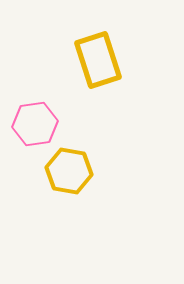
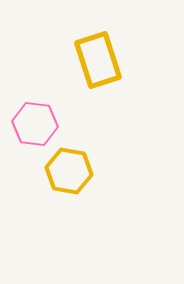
pink hexagon: rotated 15 degrees clockwise
